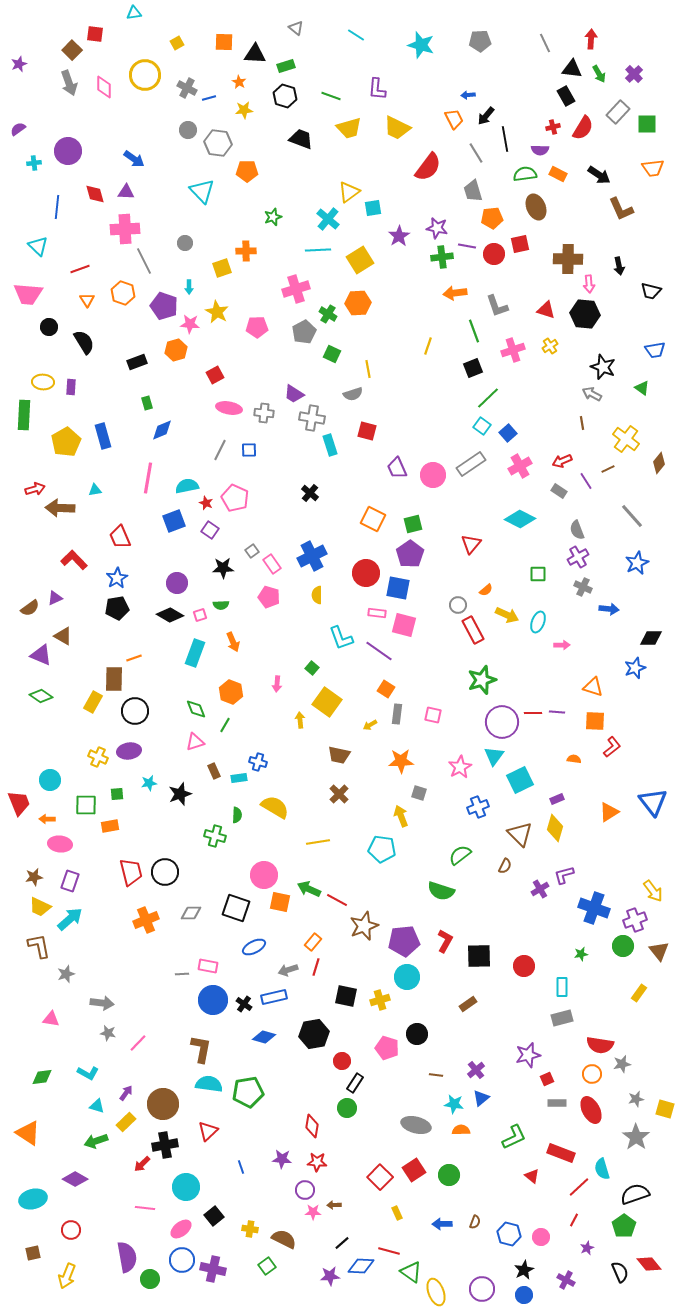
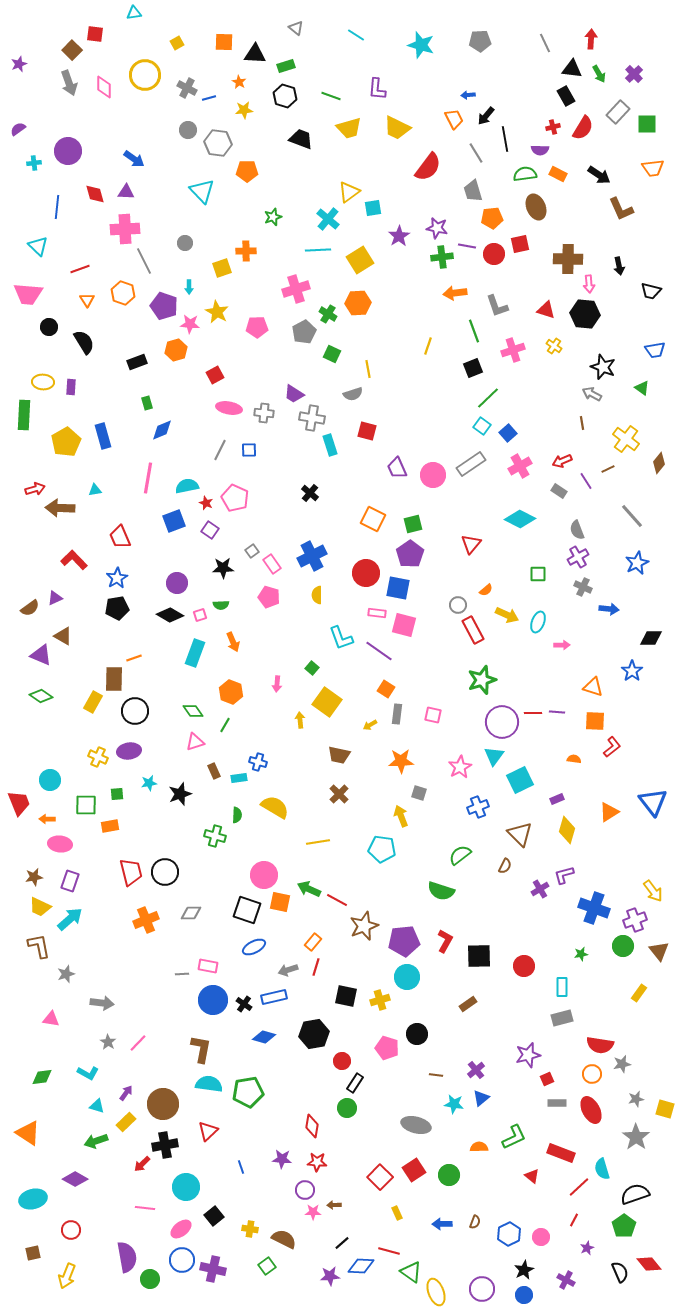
yellow cross at (550, 346): moved 4 px right; rotated 21 degrees counterclockwise
blue star at (635, 668): moved 3 px left, 3 px down; rotated 15 degrees counterclockwise
green diamond at (196, 709): moved 3 px left, 2 px down; rotated 15 degrees counterclockwise
yellow diamond at (555, 828): moved 12 px right, 2 px down
black square at (236, 908): moved 11 px right, 2 px down
gray star at (108, 1033): moved 9 px down; rotated 21 degrees clockwise
orange semicircle at (461, 1130): moved 18 px right, 17 px down
blue hexagon at (509, 1234): rotated 20 degrees clockwise
